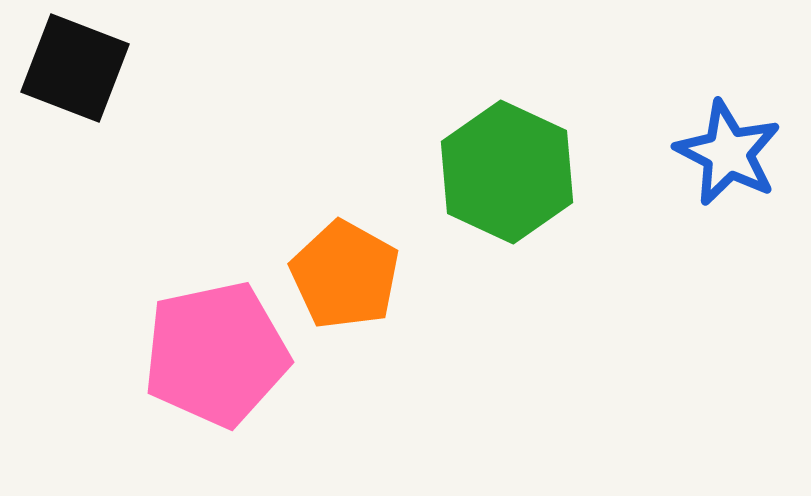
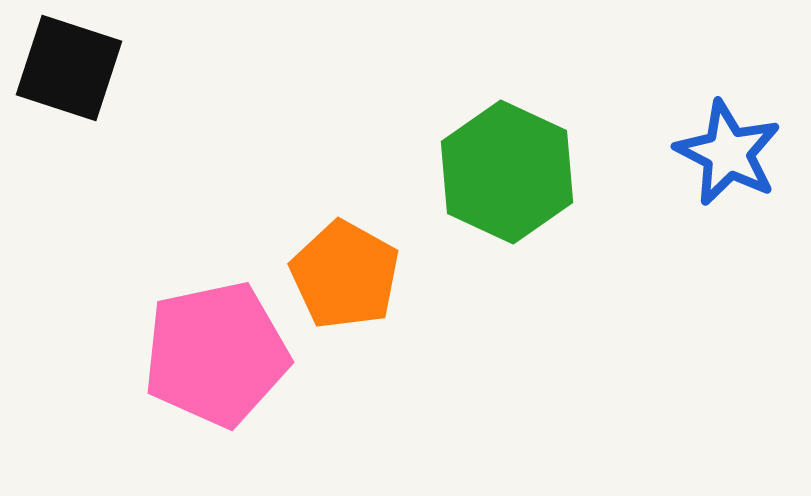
black square: moved 6 px left; rotated 3 degrees counterclockwise
